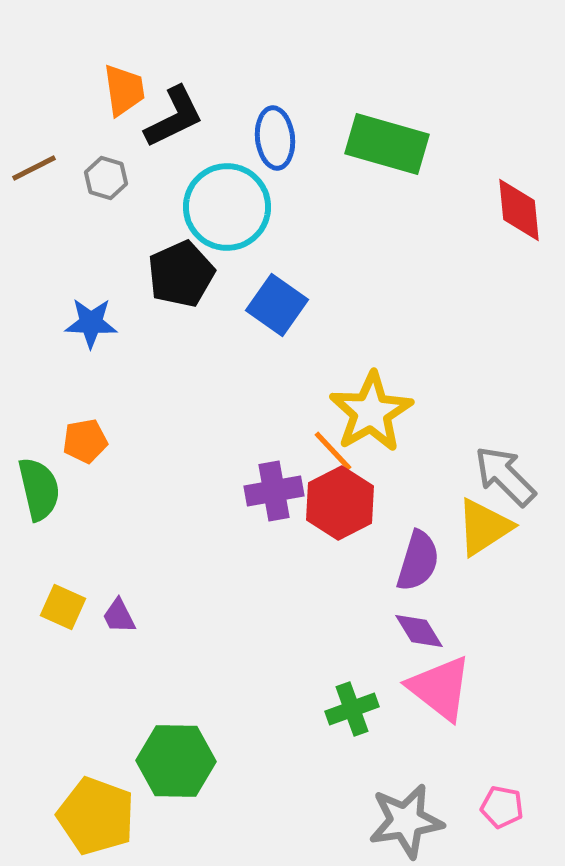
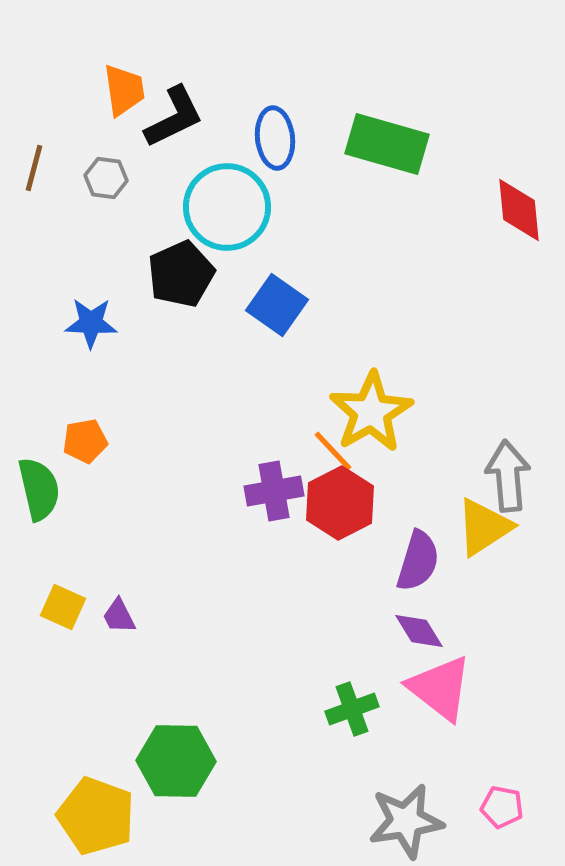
brown line: rotated 48 degrees counterclockwise
gray hexagon: rotated 9 degrees counterclockwise
gray arrow: moved 3 px right; rotated 40 degrees clockwise
